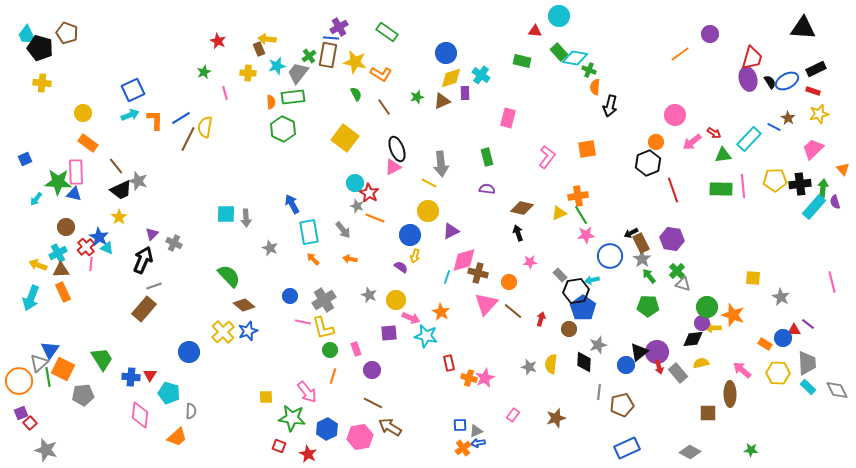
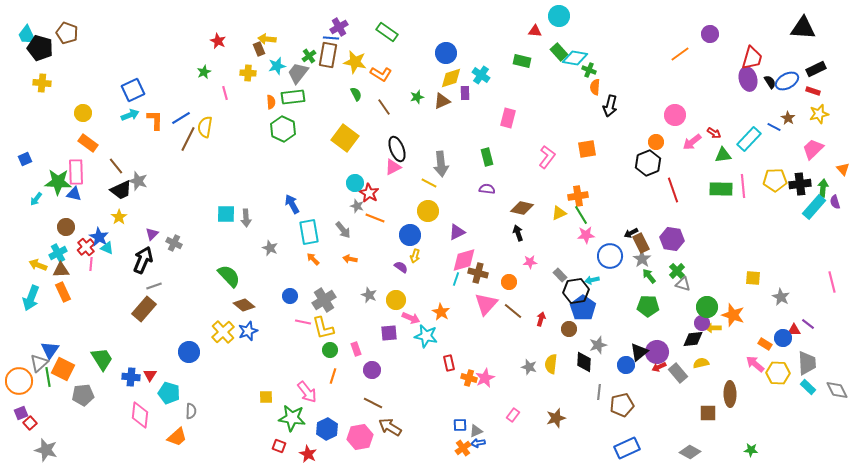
purple triangle at (451, 231): moved 6 px right, 1 px down
cyan line at (447, 277): moved 9 px right, 2 px down
red arrow at (659, 367): rotated 80 degrees clockwise
pink arrow at (742, 370): moved 13 px right, 6 px up
